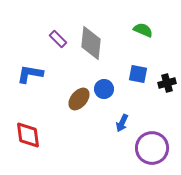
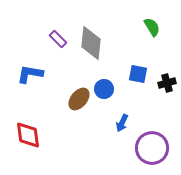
green semicircle: moved 9 px right, 3 px up; rotated 36 degrees clockwise
